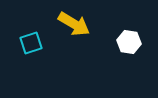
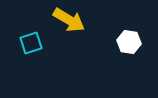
yellow arrow: moved 5 px left, 4 px up
